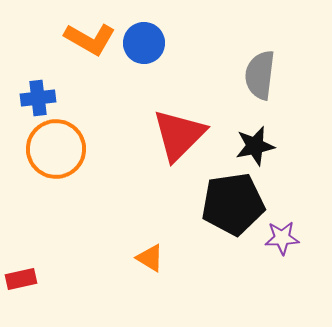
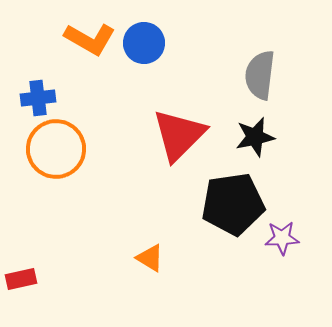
black star: moved 9 px up
